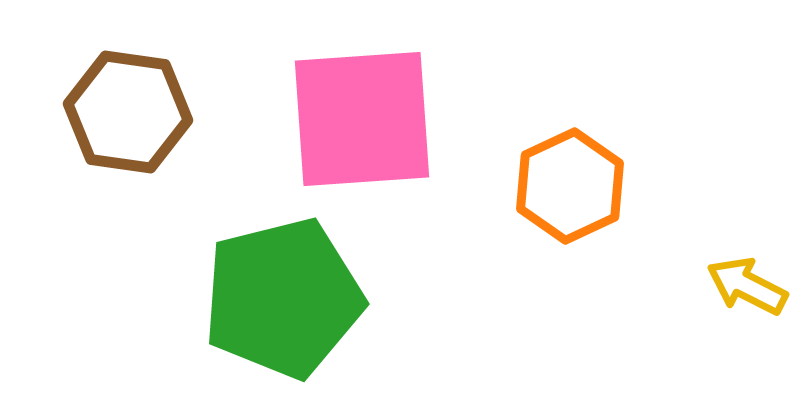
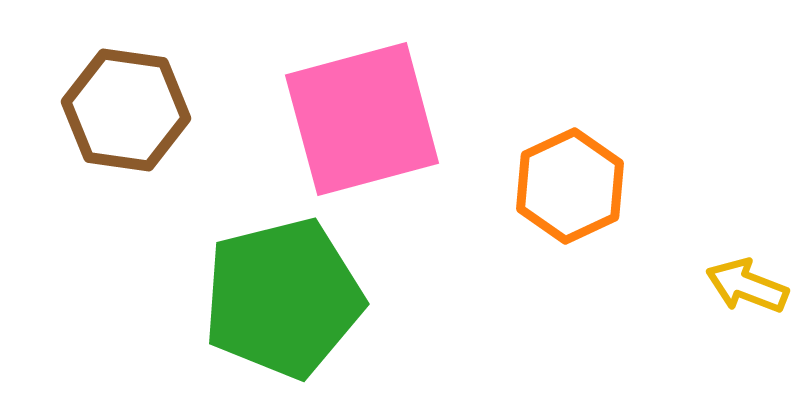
brown hexagon: moved 2 px left, 2 px up
pink square: rotated 11 degrees counterclockwise
yellow arrow: rotated 6 degrees counterclockwise
